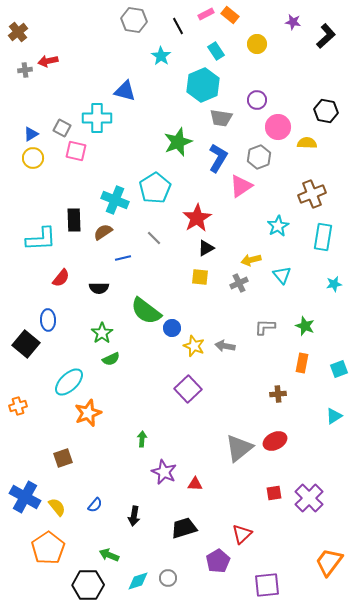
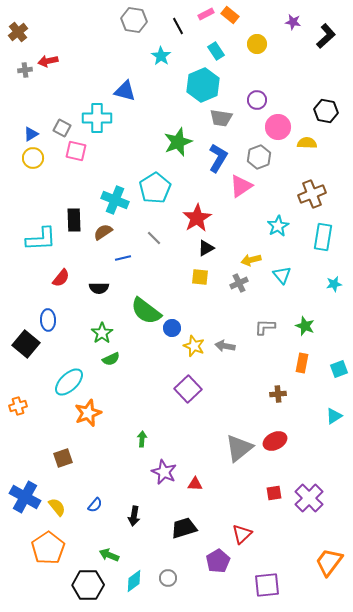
cyan diamond at (138, 581): moved 4 px left; rotated 20 degrees counterclockwise
